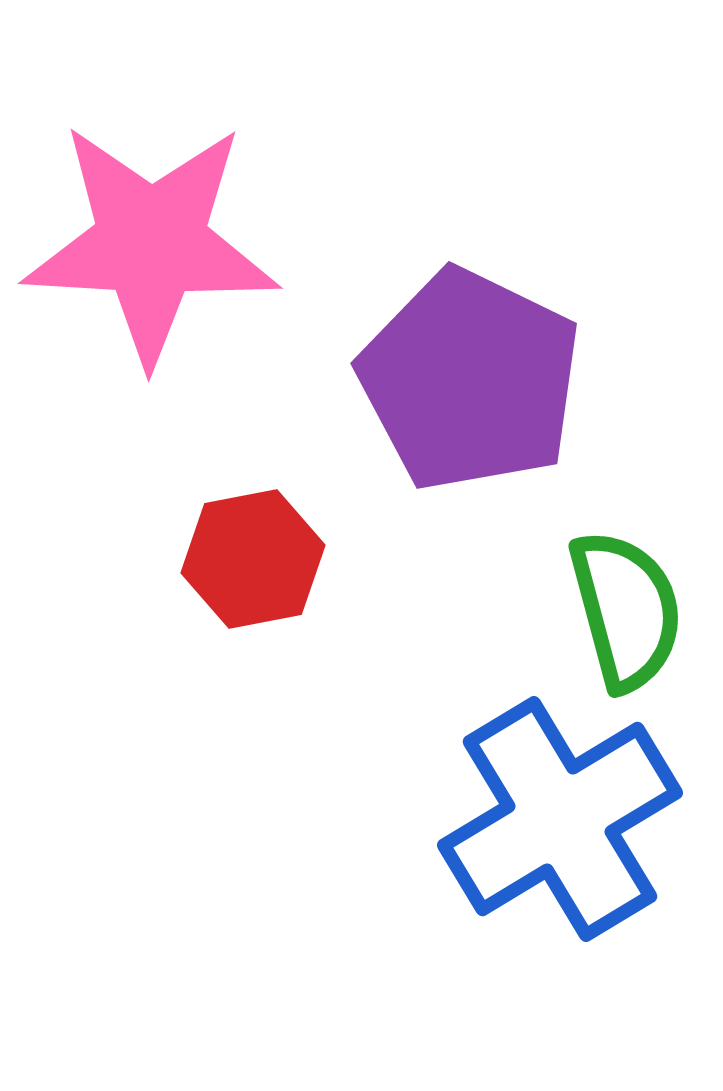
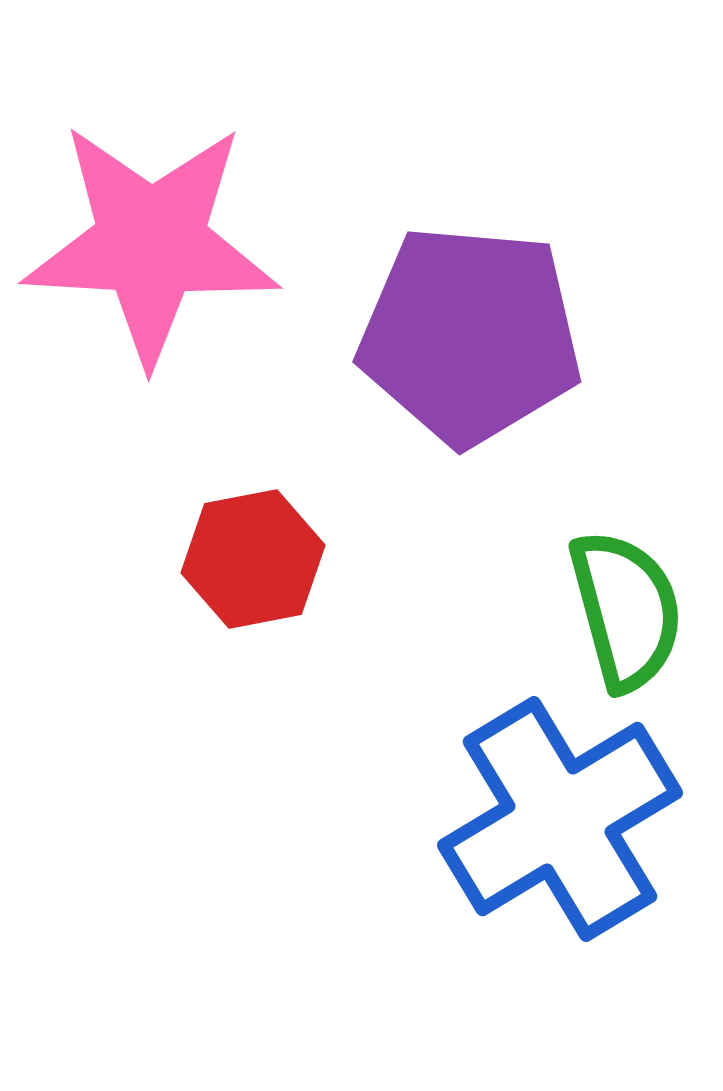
purple pentagon: moved 45 px up; rotated 21 degrees counterclockwise
